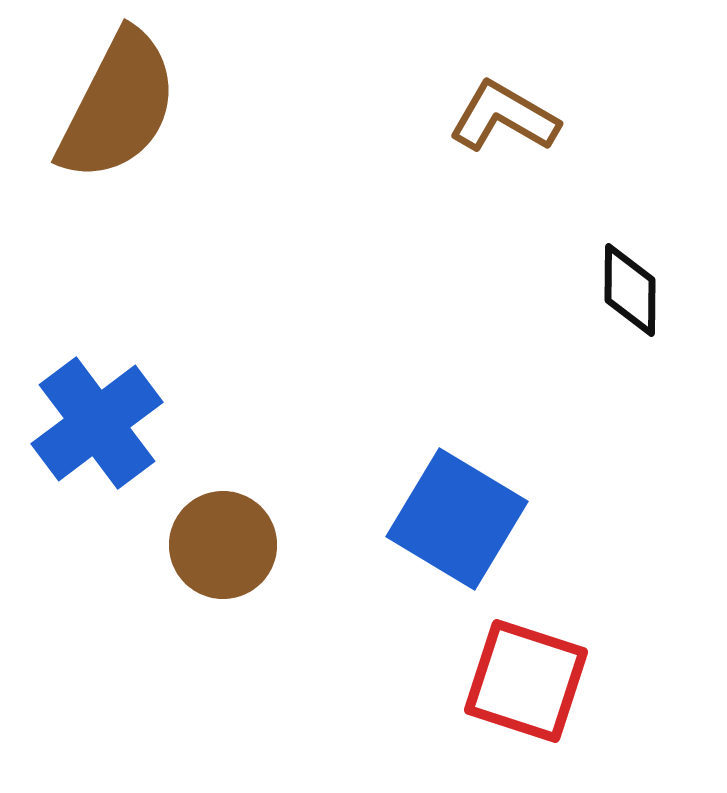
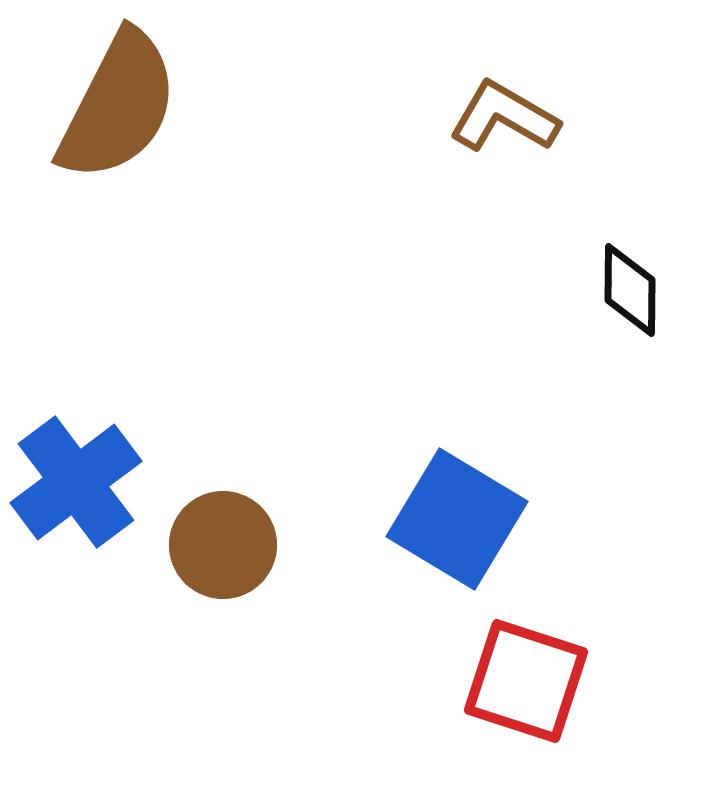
blue cross: moved 21 px left, 59 px down
